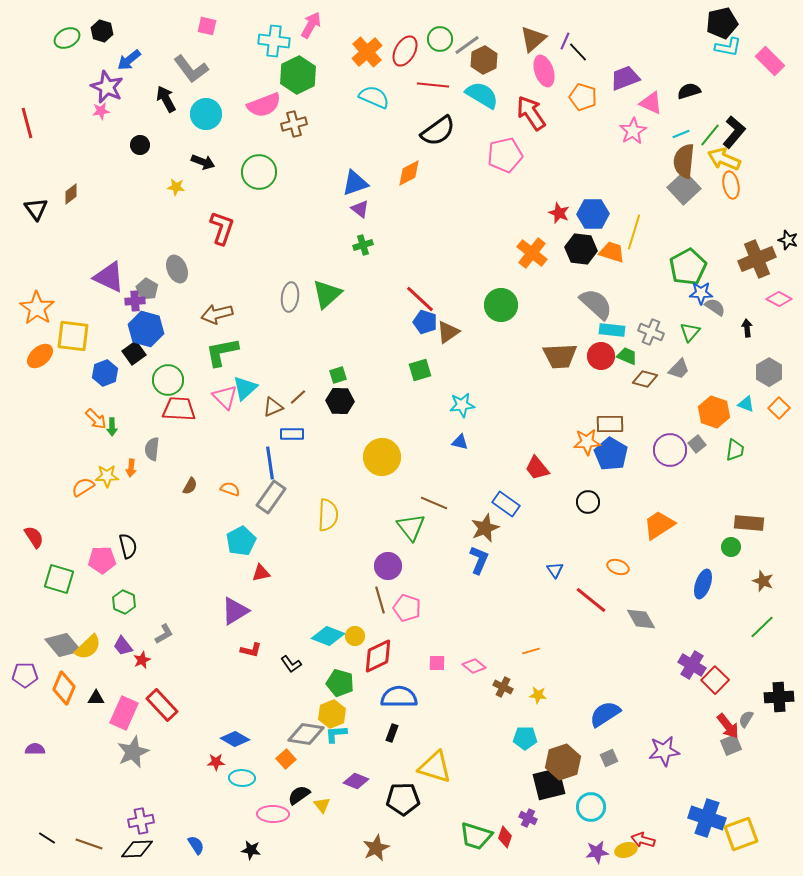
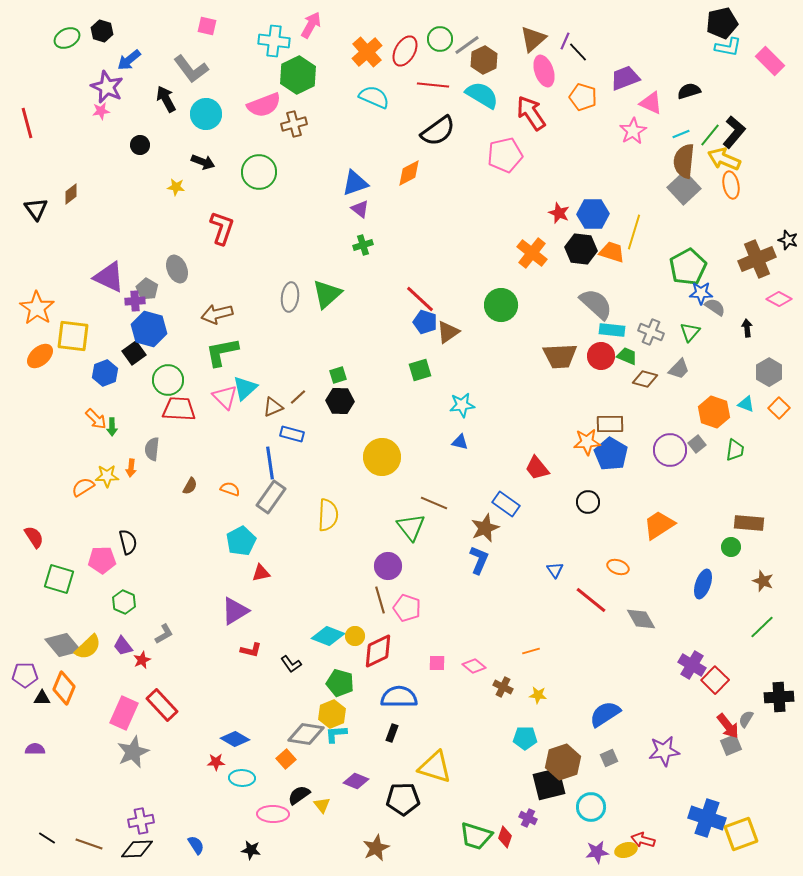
blue hexagon at (146, 329): moved 3 px right
blue rectangle at (292, 434): rotated 15 degrees clockwise
black semicircle at (128, 546): moved 4 px up
red diamond at (378, 656): moved 5 px up
black triangle at (96, 698): moved 54 px left
